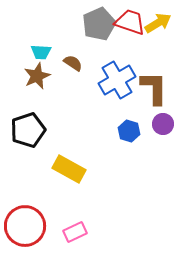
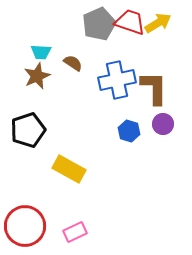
blue cross: rotated 18 degrees clockwise
